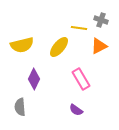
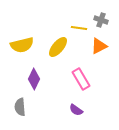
yellow ellipse: moved 1 px left
